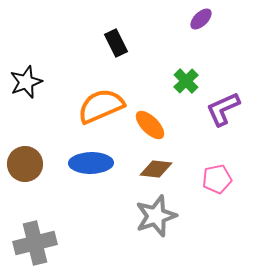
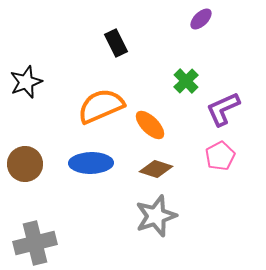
brown diamond: rotated 12 degrees clockwise
pink pentagon: moved 3 px right, 23 px up; rotated 16 degrees counterclockwise
